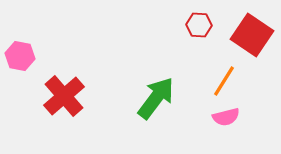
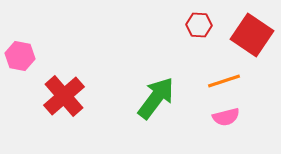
orange line: rotated 40 degrees clockwise
